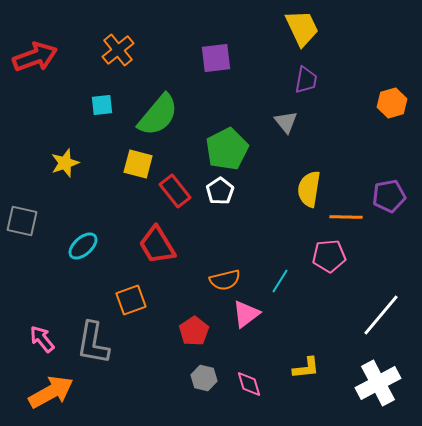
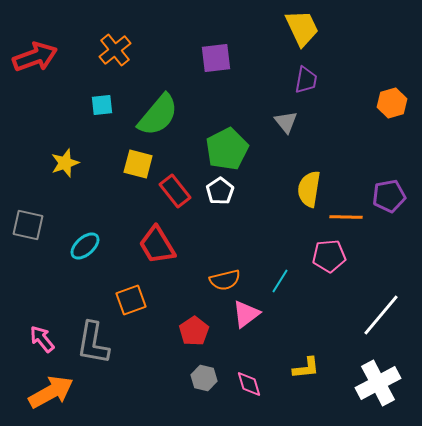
orange cross: moved 3 px left
gray square: moved 6 px right, 4 px down
cyan ellipse: moved 2 px right
